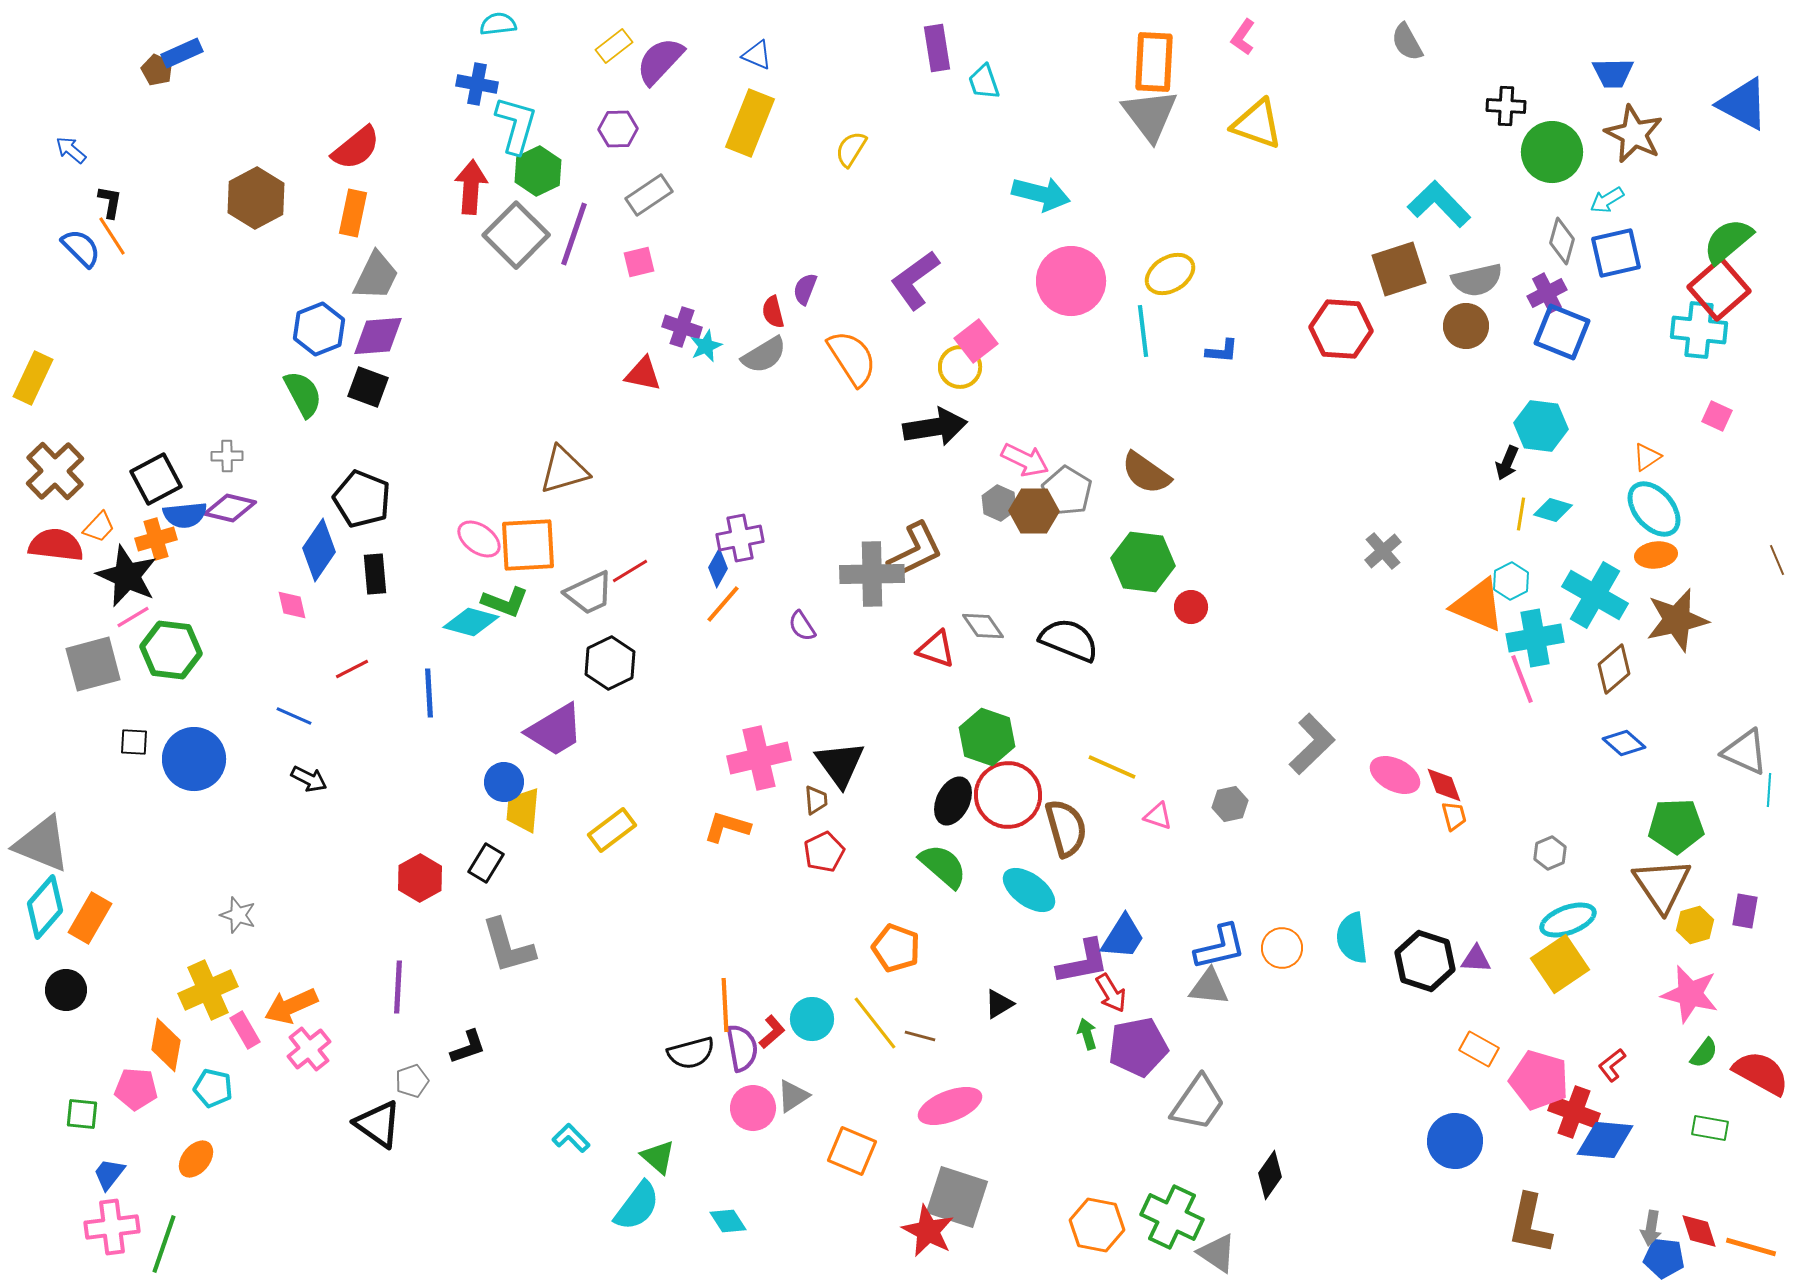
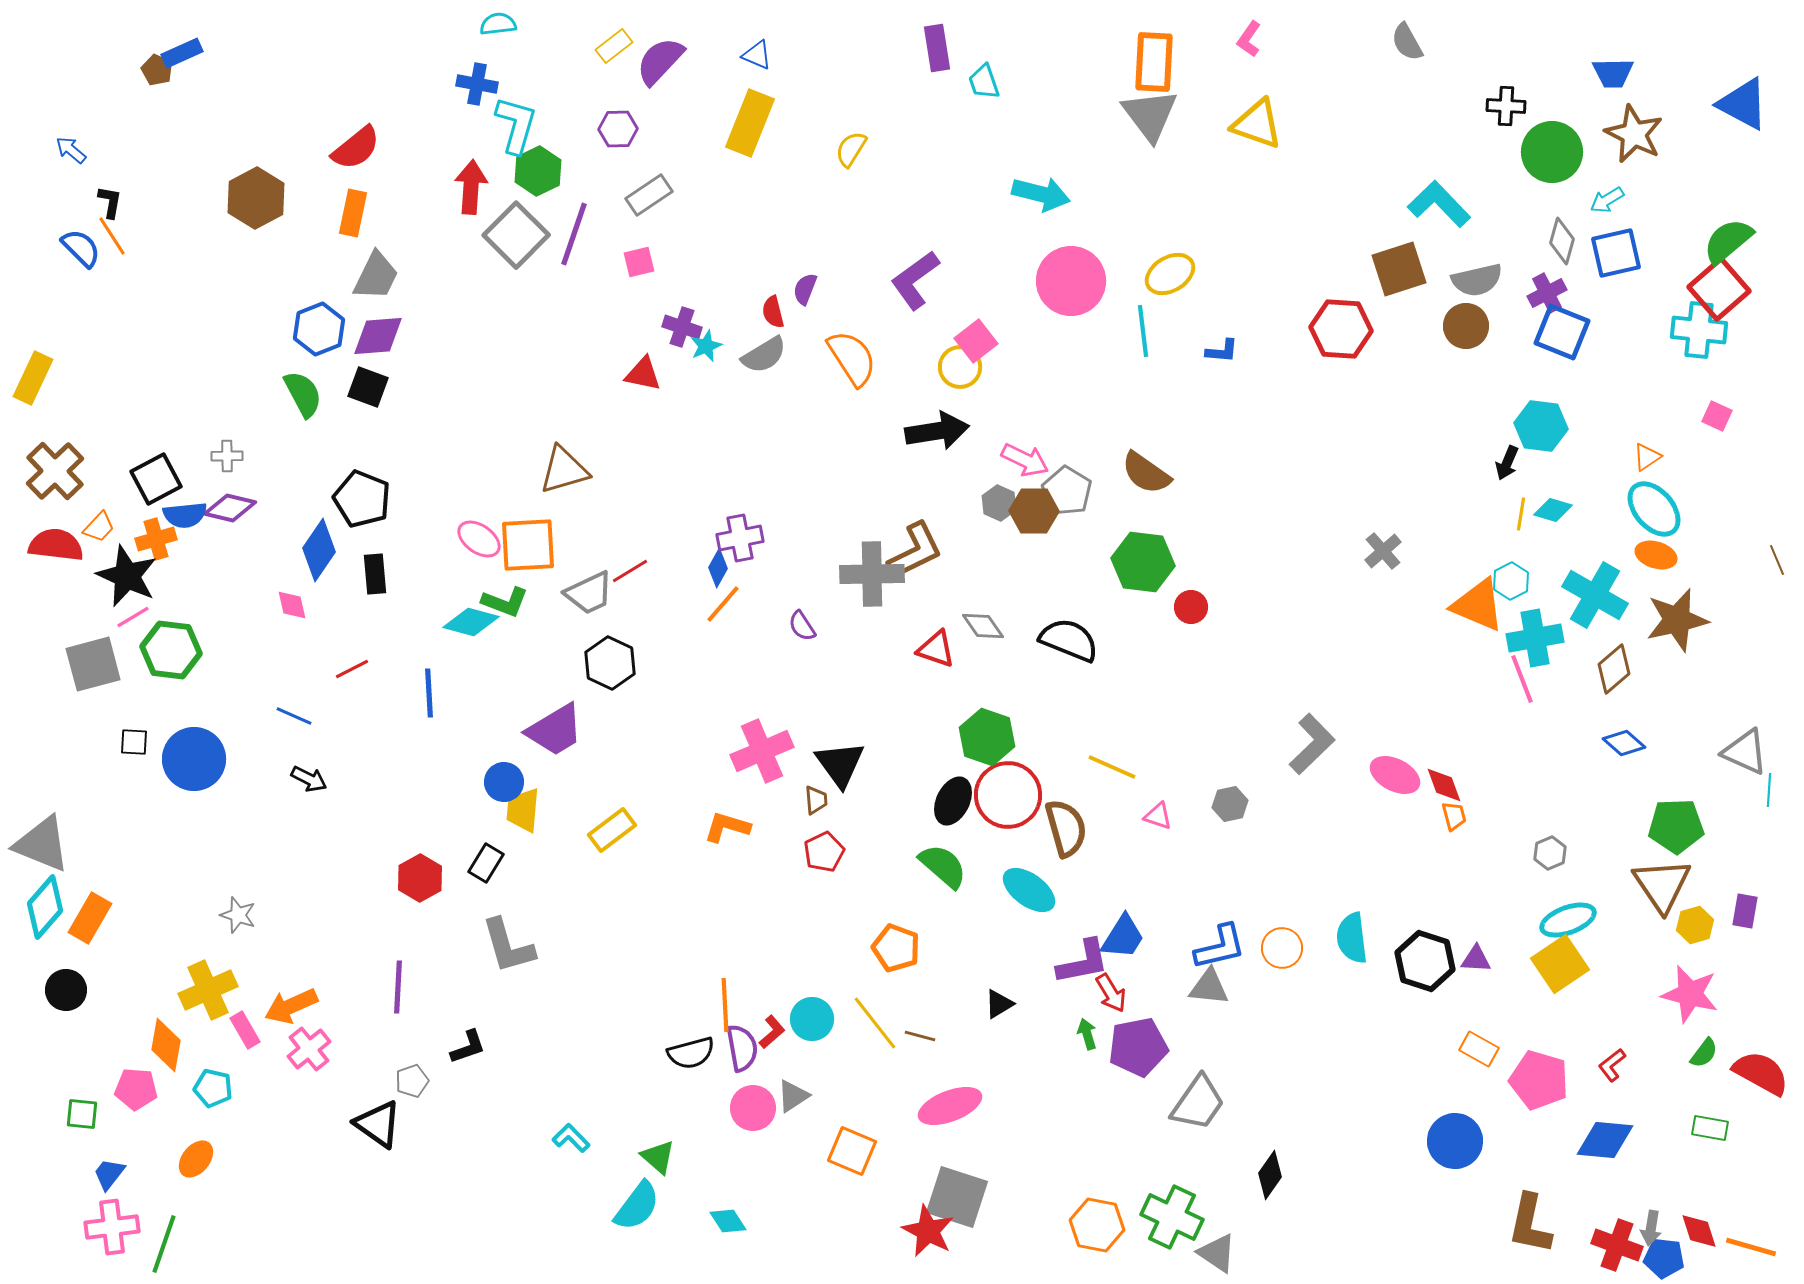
pink L-shape at (1243, 37): moved 6 px right, 2 px down
black arrow at (935, 427): moved 2 px right, 4 px down
orange ellipse at (1656, 555): rotated 24 degrees clockwise
black hexagon at (610, 663): rotated 9 degrees counterclockwise
pink cross at (759, 758): moved 3 px right, 7 px up; rotated 10 degrees counterclockwise
red cross at (1574, 1112): moved 43 px right, 133 px down
